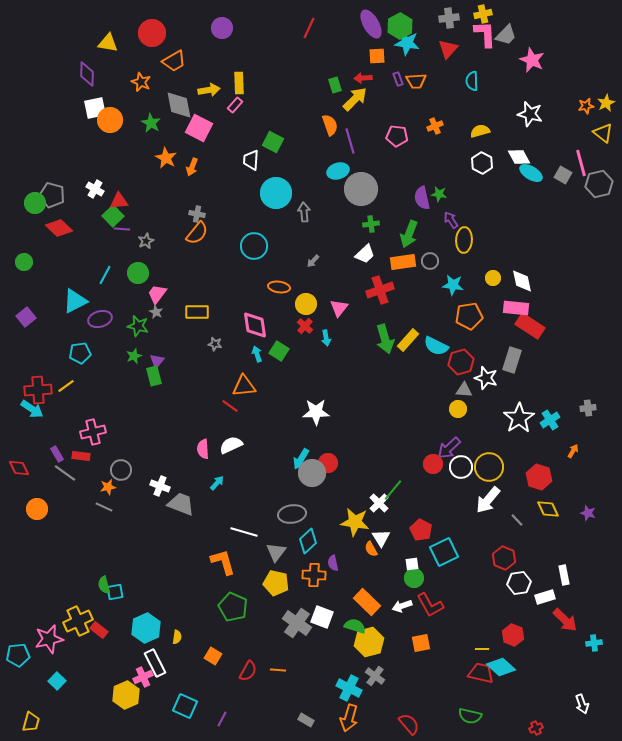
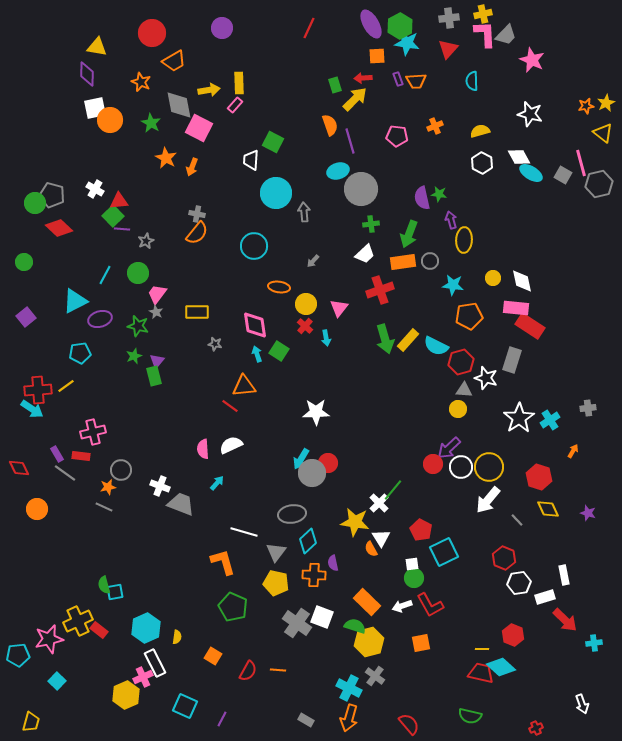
yellow triangle at (108, 43): moved 11 px left, 4 px down
purple arrow at (451, 220): rotated 18 degrees clockwise
